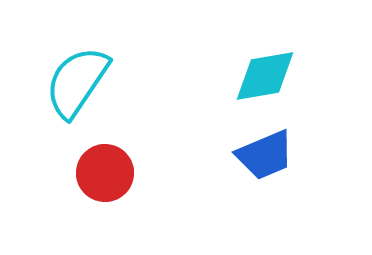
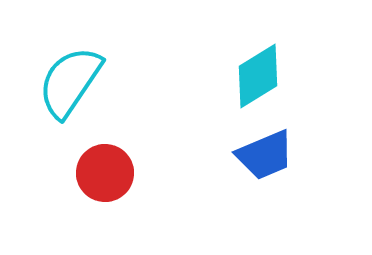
cyan diamond: moved 7 px left; rotated 22 degrees counterclockwise
cyan semicircle: moved 7 px left
